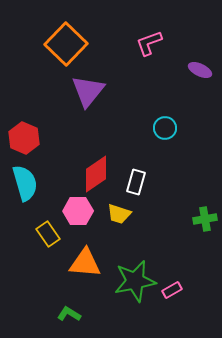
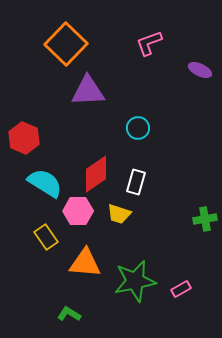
purple triangle: rotated 48 degrees clockwise
cyan circle: moved 27 px left
cyan semicircle: moved 20 px right; rotated 42 degrees counterclockwise
yellow rectangle: moved 2 px left, 3 px down
pink rectangle: moved 9 px right, 1 px up
